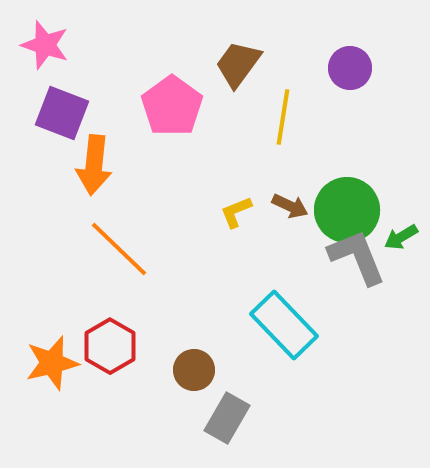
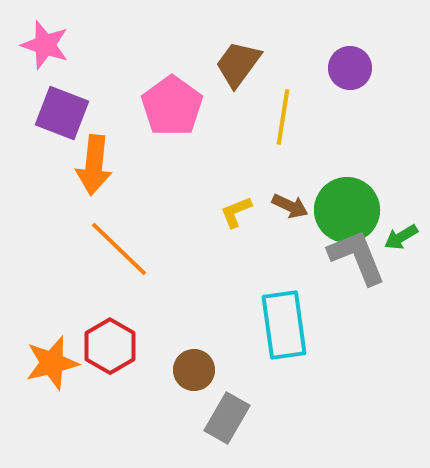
cyan rectangle: rotated 36 degrees clockwise
